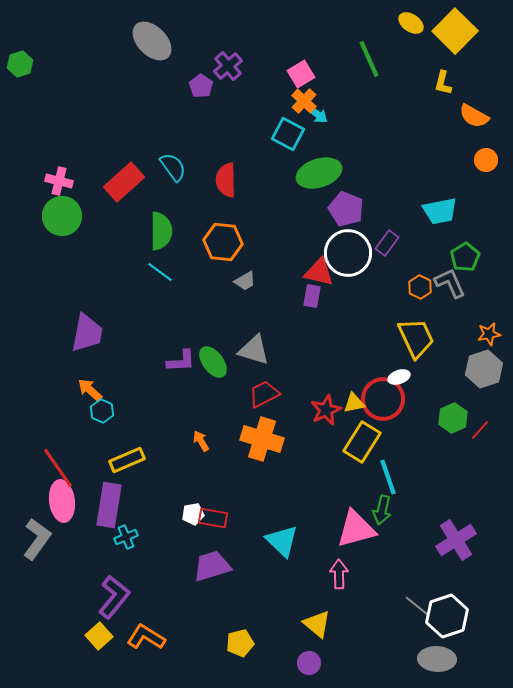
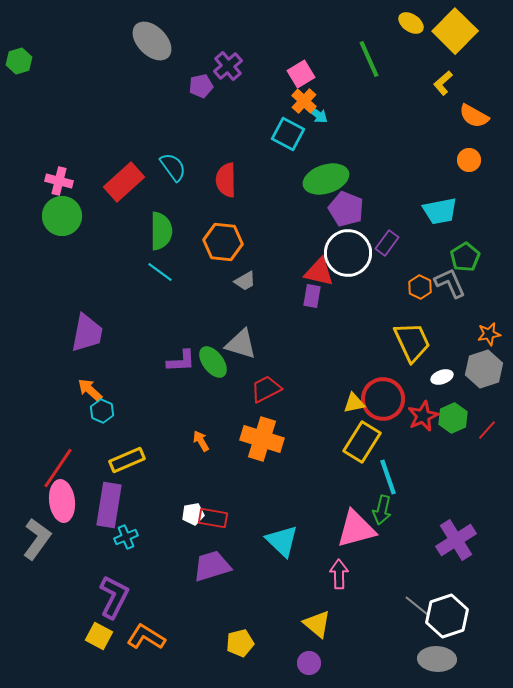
green hexagon at (20, 64): moved 1 px left, 3 px up
yellow L-shape at (443, 83): rotated 35 degrees clockwise
purple pentagon at (201, 86): rotated 25 degrees clockwise
orange circle at (486, 160): moved 17 px left
green ellipse at (319, 173): moved 7 px right, 6 px down
yellow trapezoid at (416, 338): moved 4 px left, 4 px down
gray triangle at (254, 350): moved 13 px left, 6 px up
white ellipse at (399, 377): moved 43 px right
red trapezoid at (264, 394): moved 2 px right, 5 px up
red star at (326, 410): moved 97 px right, 6 px down
red line at (480, 430): moved 7 px right
red line at (58, 468): rotated 69 degrees clockwise
purple L-shape at (114, 597): rotated 12 degrees counterclockwise
yellow square at (99, 636): rotated 20 degrees counterclockwise
